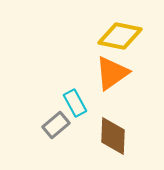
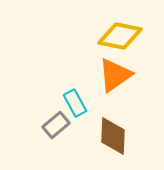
orange triangle: moved 3 px right, 2 px down
